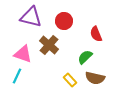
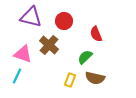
yellow rectangle: rotated 64 degrees clockwise
